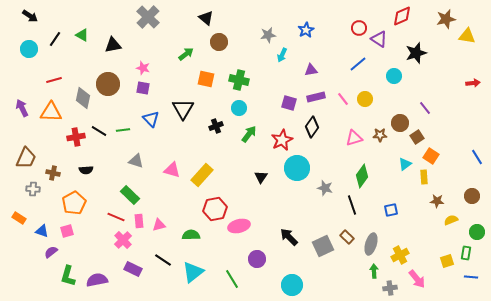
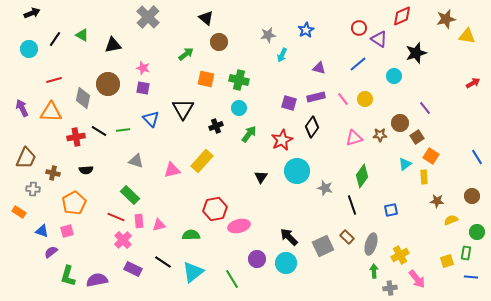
black arrow at (30, 16): moved 2 px right, 3 px up; rotated 56 degrees counterclockwise
purple triangle at (311, 70): moved 8 px right, 2 px up; rotated 24 degrees clockwise
red arrow at (473, 83): rotated 24 degrees counterclockwise
cyan circle at (297, 168): moved 3 px down
pink triangle at (172, 170): rotated 30 degrees counterclockwise
yellow rectangle at (202, 175): moved 14 px up
orange rectangle at (19, 218): moved 6 px up
black line at (163, 260): moved 2 px down
cyan circle at (292, 285): moved 6 px left, 22 px up
